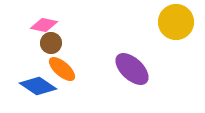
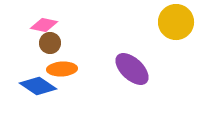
brown circle: moved 1 px left
orange ellipse: rotated 44 degrees counterclockwise
